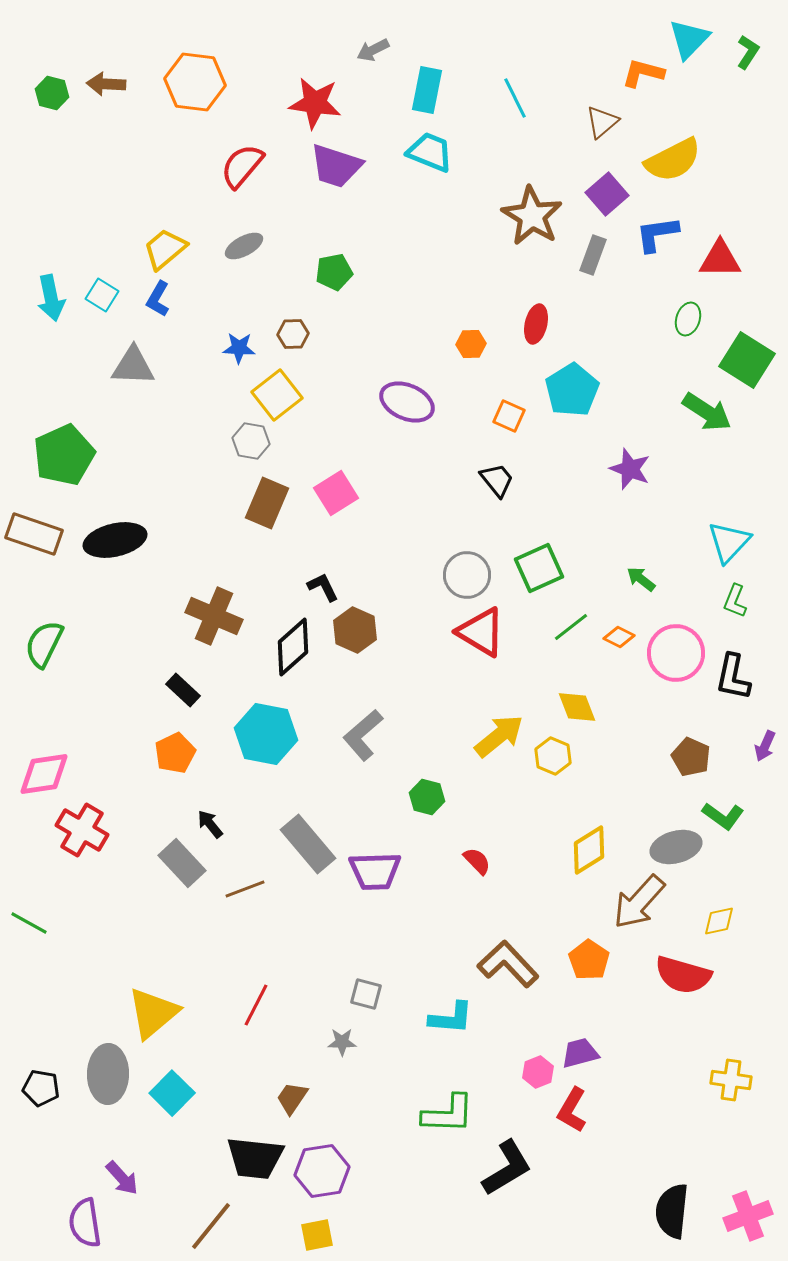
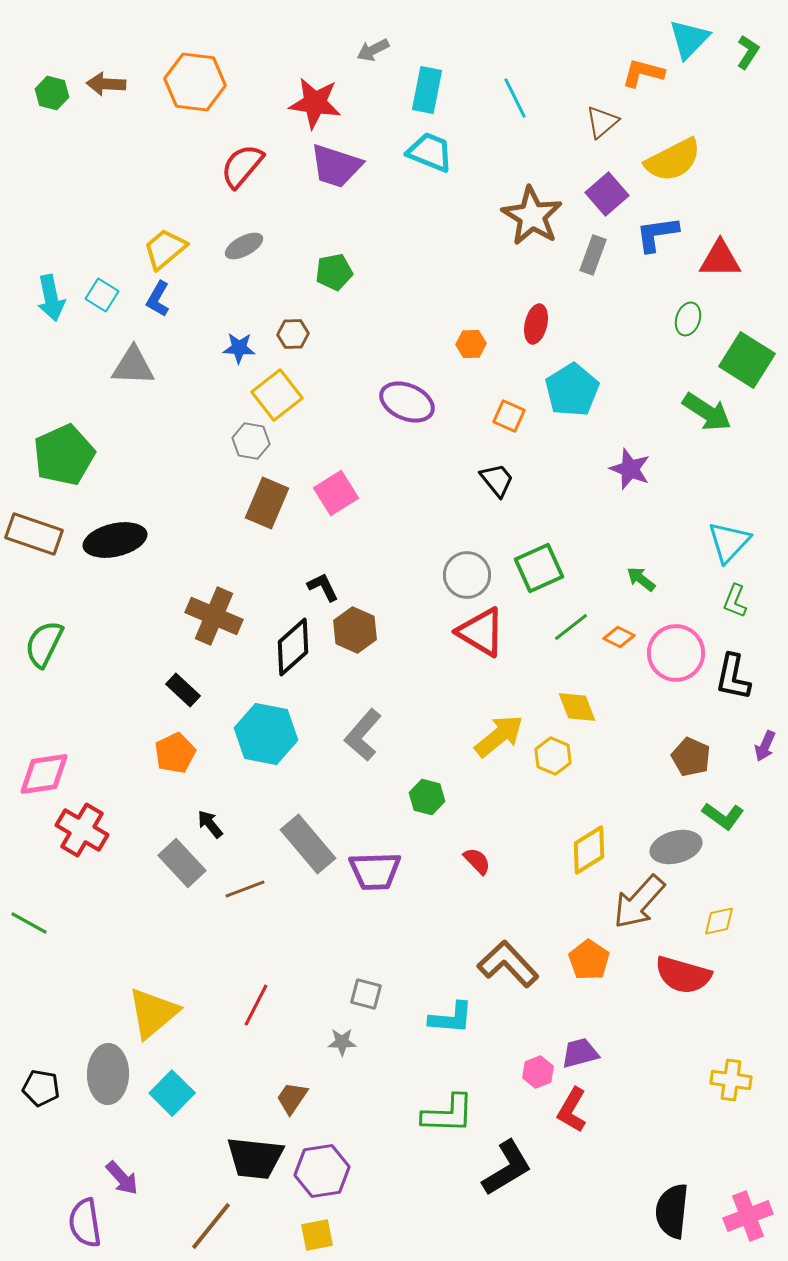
gray L-shape at (363, 735): rotated 8 degrees counterclockwise
